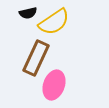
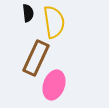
black semicircle: rotated 84 degrees counterclockwise
yellow semicircle: rotated 64 degrees counterclockwise
